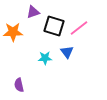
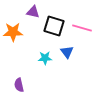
purple triangle: rotated 32 degrees clockwise
pink line: moved 3 px right; rotated 54 degrees clockwise
